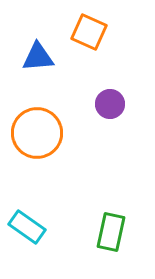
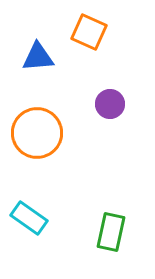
cyan rectangle: moved 2 px right, 9 px up
